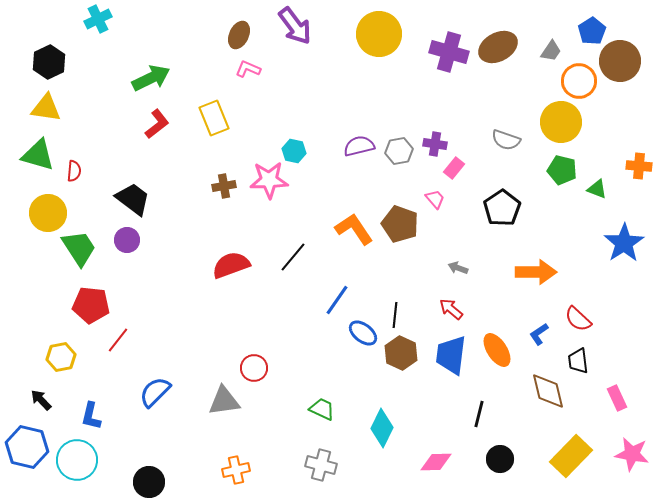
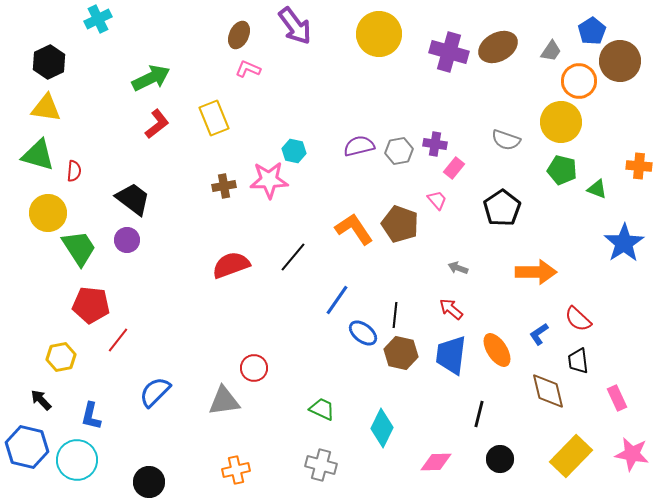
pink trapezoid at (435, 199): moved 2 px right, 1 px down
brown hexagon at (401, 353): rotated 12 degrees counterclockwise
